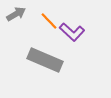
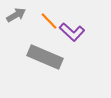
gray arrow: moved 1 px down
gray rectangle: moved 3 px up
